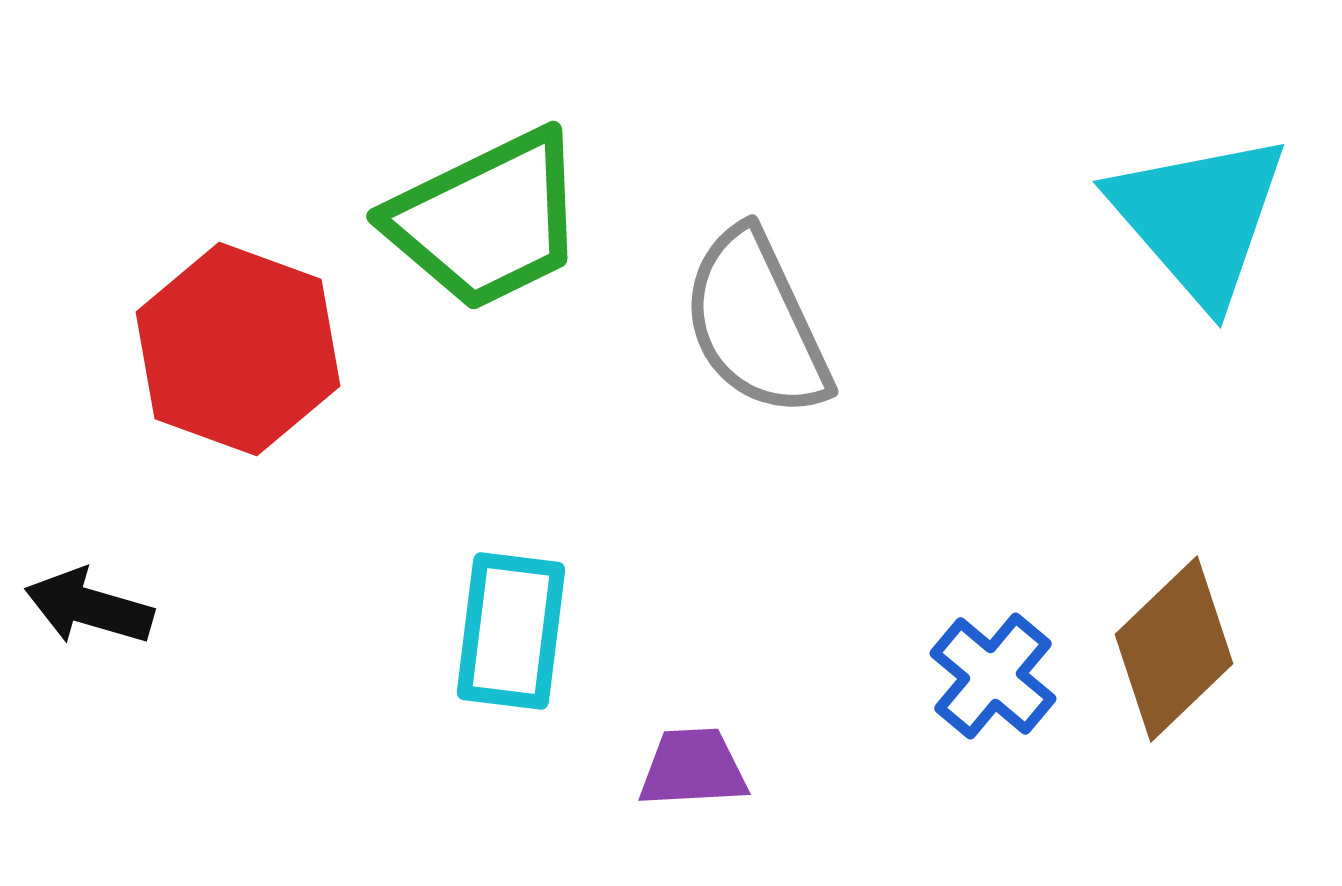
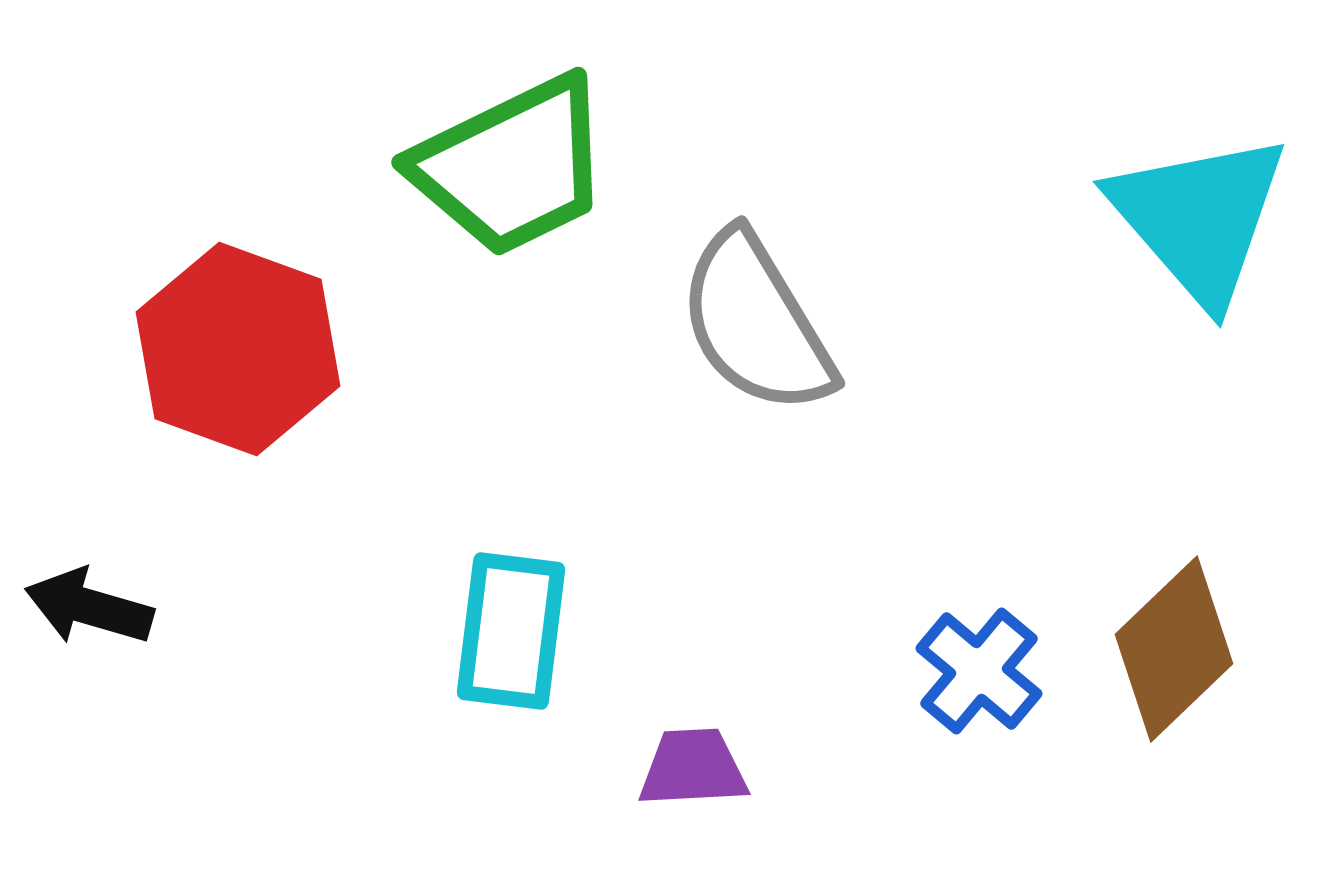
green trapezoid: moved 25 px right, 54 px up
gray semicircle: rotated 6 degrees counterclockwise
blue cross: moved 14 px left, 5 px up
